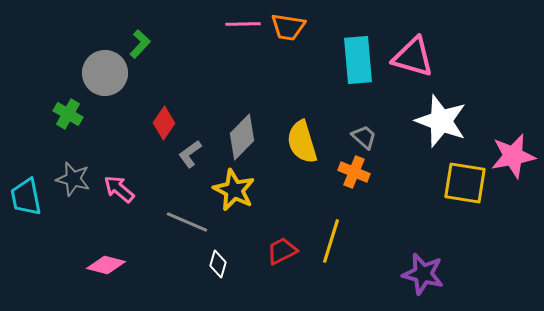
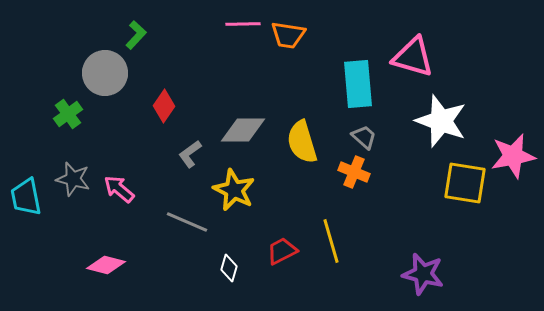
orange trapezoid: moved 8 px down
green L-shape: moved 4 px left, 9 px up
cyan rectangle: moved 24 px down
green cross: rotated 24 degrees clockwise
red diamond: moved 17 px up
gray diamond: moved 1 px right, 7 px up; rotated 45 degrees clockwise
yellow line: rotated 33 degrees counterclockwise
white diamond: moved 11 px right, 4 px down
